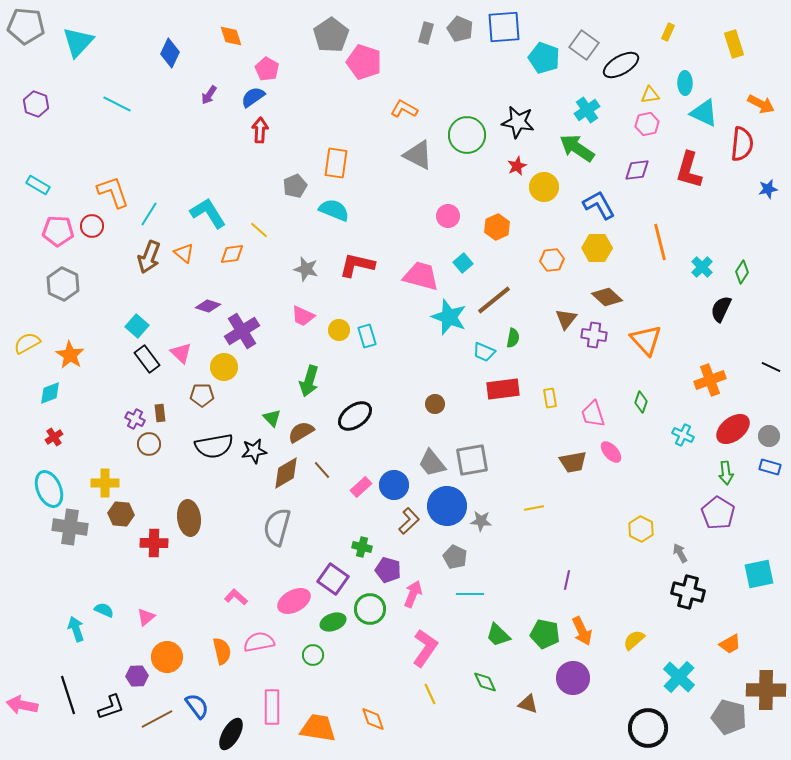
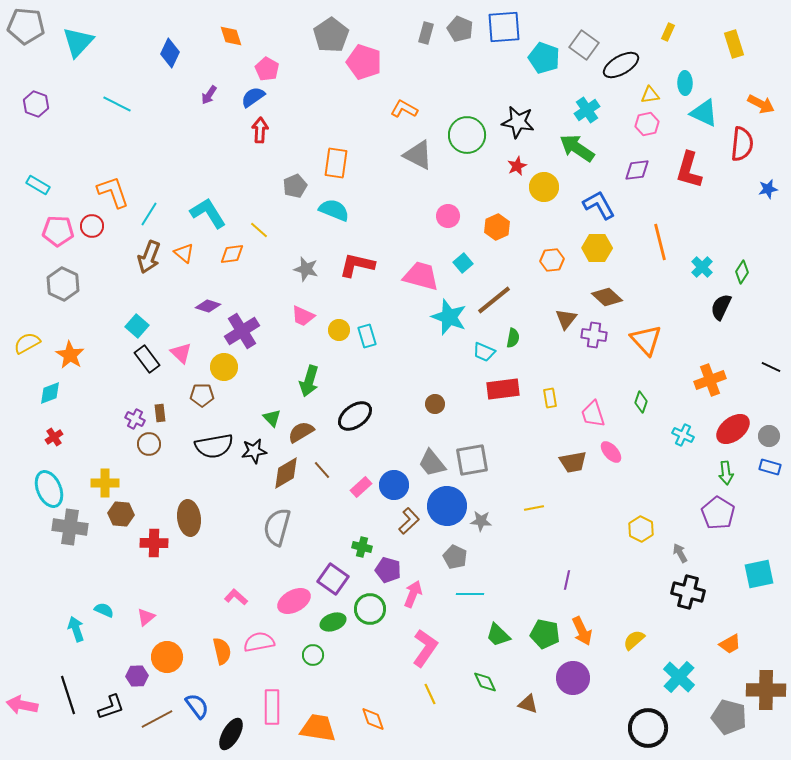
black semicircle at (721, 309): moved 2 px up
